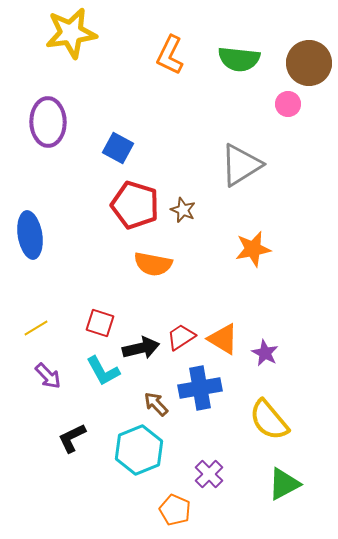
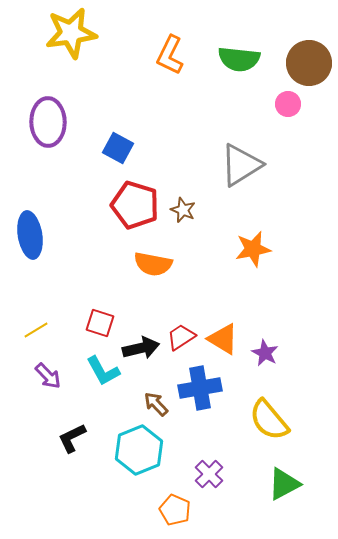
yellow line: moved 2 px down
